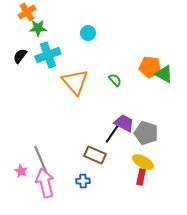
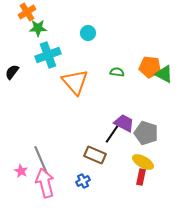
black semicircle: moved 8 px left, 16 px down
green semicircle: moved 2 px right, 8 px up; rotated 40 degrees counterclockwise
blue cross: rotated 24 degrees counterclockwise
